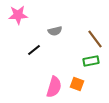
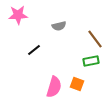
gray semicircle: moved 4 px right, 5 px up
